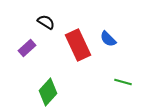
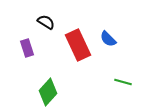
purple rectangle: rotated 66 degrees counterclockwise
